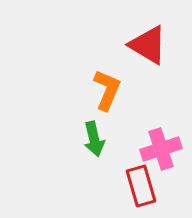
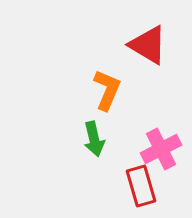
pink cross: rotated 9 degrees counterclockwise
